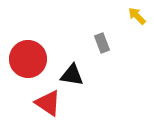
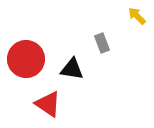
red circle: moved 2 px left
black triangle: moved 6 px up
red triangle: moved 1 px down
